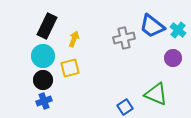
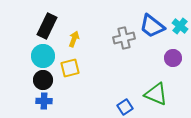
cyan cross: moved 2 px right, 4 px up
blue cross: rotated 21 degrees clockwise
